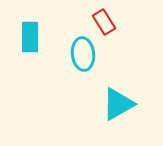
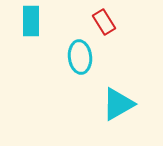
cyan rectangle: moved 1 px right, 16 px up
cyan ellipse: moved 3 px left, 3 px down
